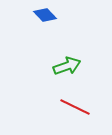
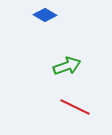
blue diamond: rotated 15 degrees counterclockwise
